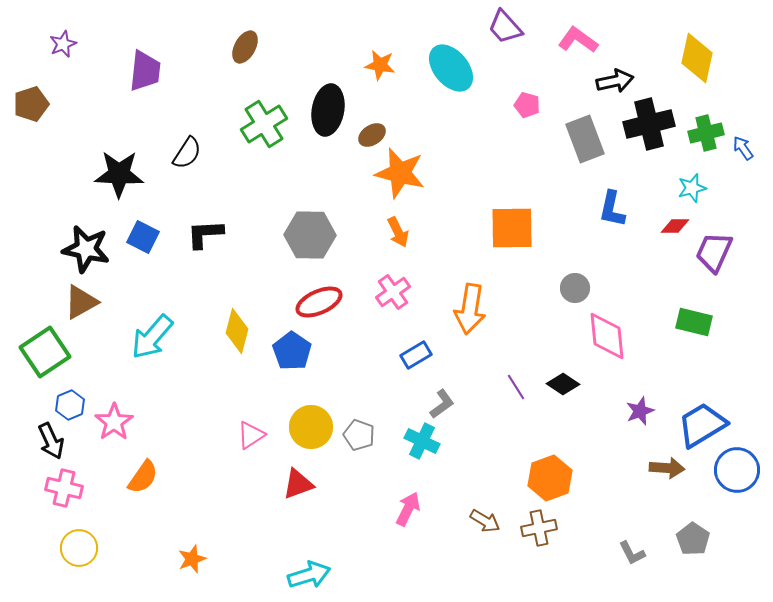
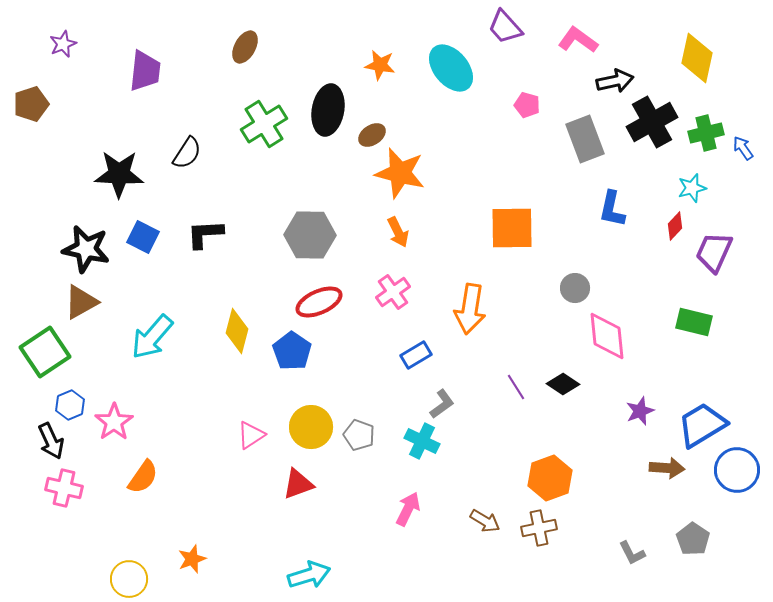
black cross at (649, 124): moved 3 px right, 2 px up; rotated 15 degrees counterclockwise
red diamond at (675, 226): rotated 48 degrees counterclockwise
yellow circle at (79, 548): moved 50 px right, 31 px down
